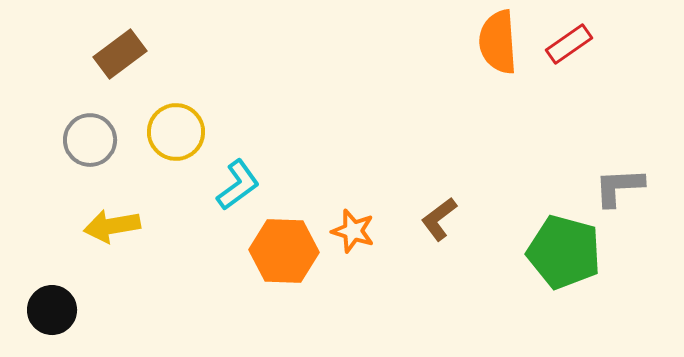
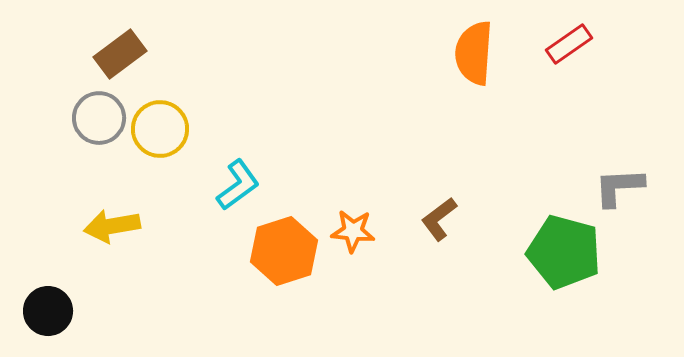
orange semicircle: moved 24 px left, 11 px down; rotated 8 degrees clockwise
yellow circle: moved 16 px left, 3 px up
gray circle: moved 9 px right, 22 px up
orange star: rotated 12 degrees counterclockwise
orange hexagon: rotated 20 degrees counterclockwise
black circle: moved 4 px left, 1 px down
